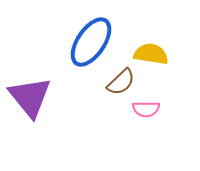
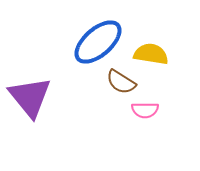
blue ellipse: moved 7 px right; rotated 15 degrees clockwise
brown semicircle: rotated 76 degrees clockwise
pink semicircle: moved 1 px left, 1 px down
